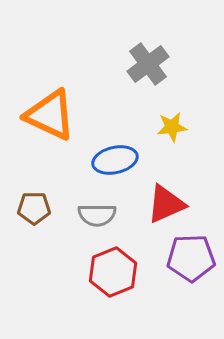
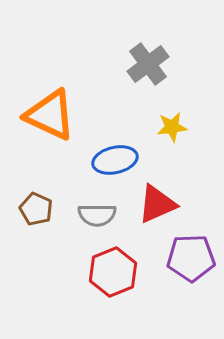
red triangle: moved 9 px left
brown pentagon: moved 2 px right, 1 px down; rotated 24 degrees clockwise
